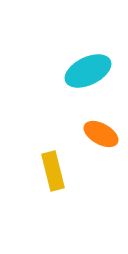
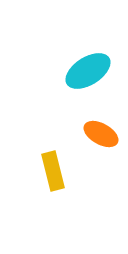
cyan ellipse: rotated 6 degrees counterclockwise
